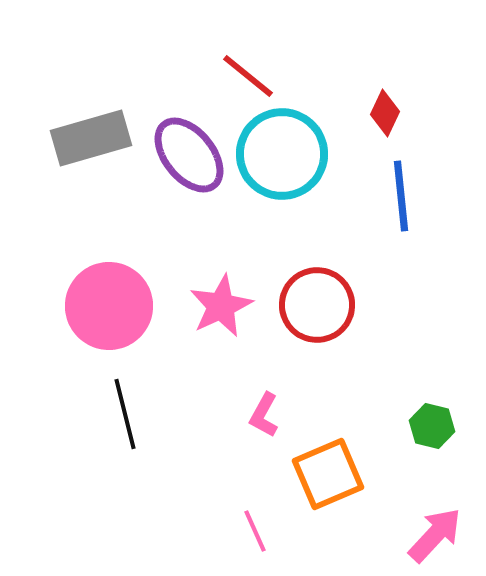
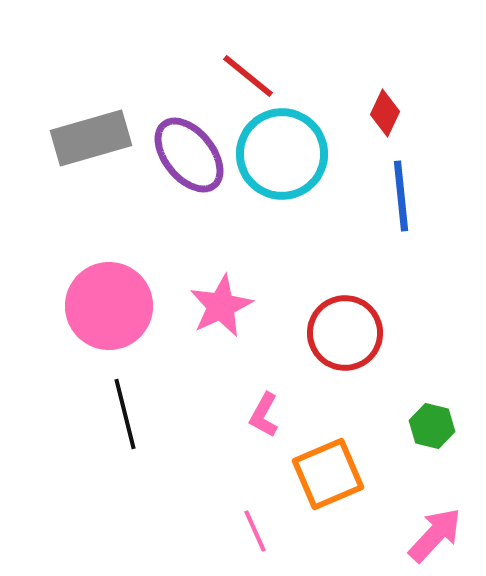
red circle: moved 28 px right, 28 px down
